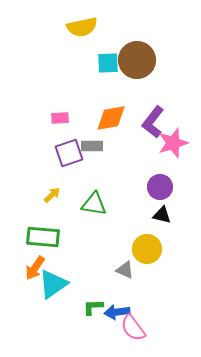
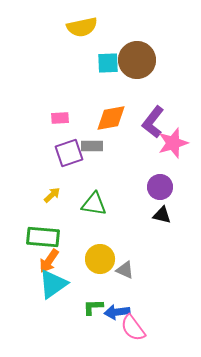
yellow circle: moved 47 px left, 10 px down
orange arrow: moved 14 px right, 7 px up
